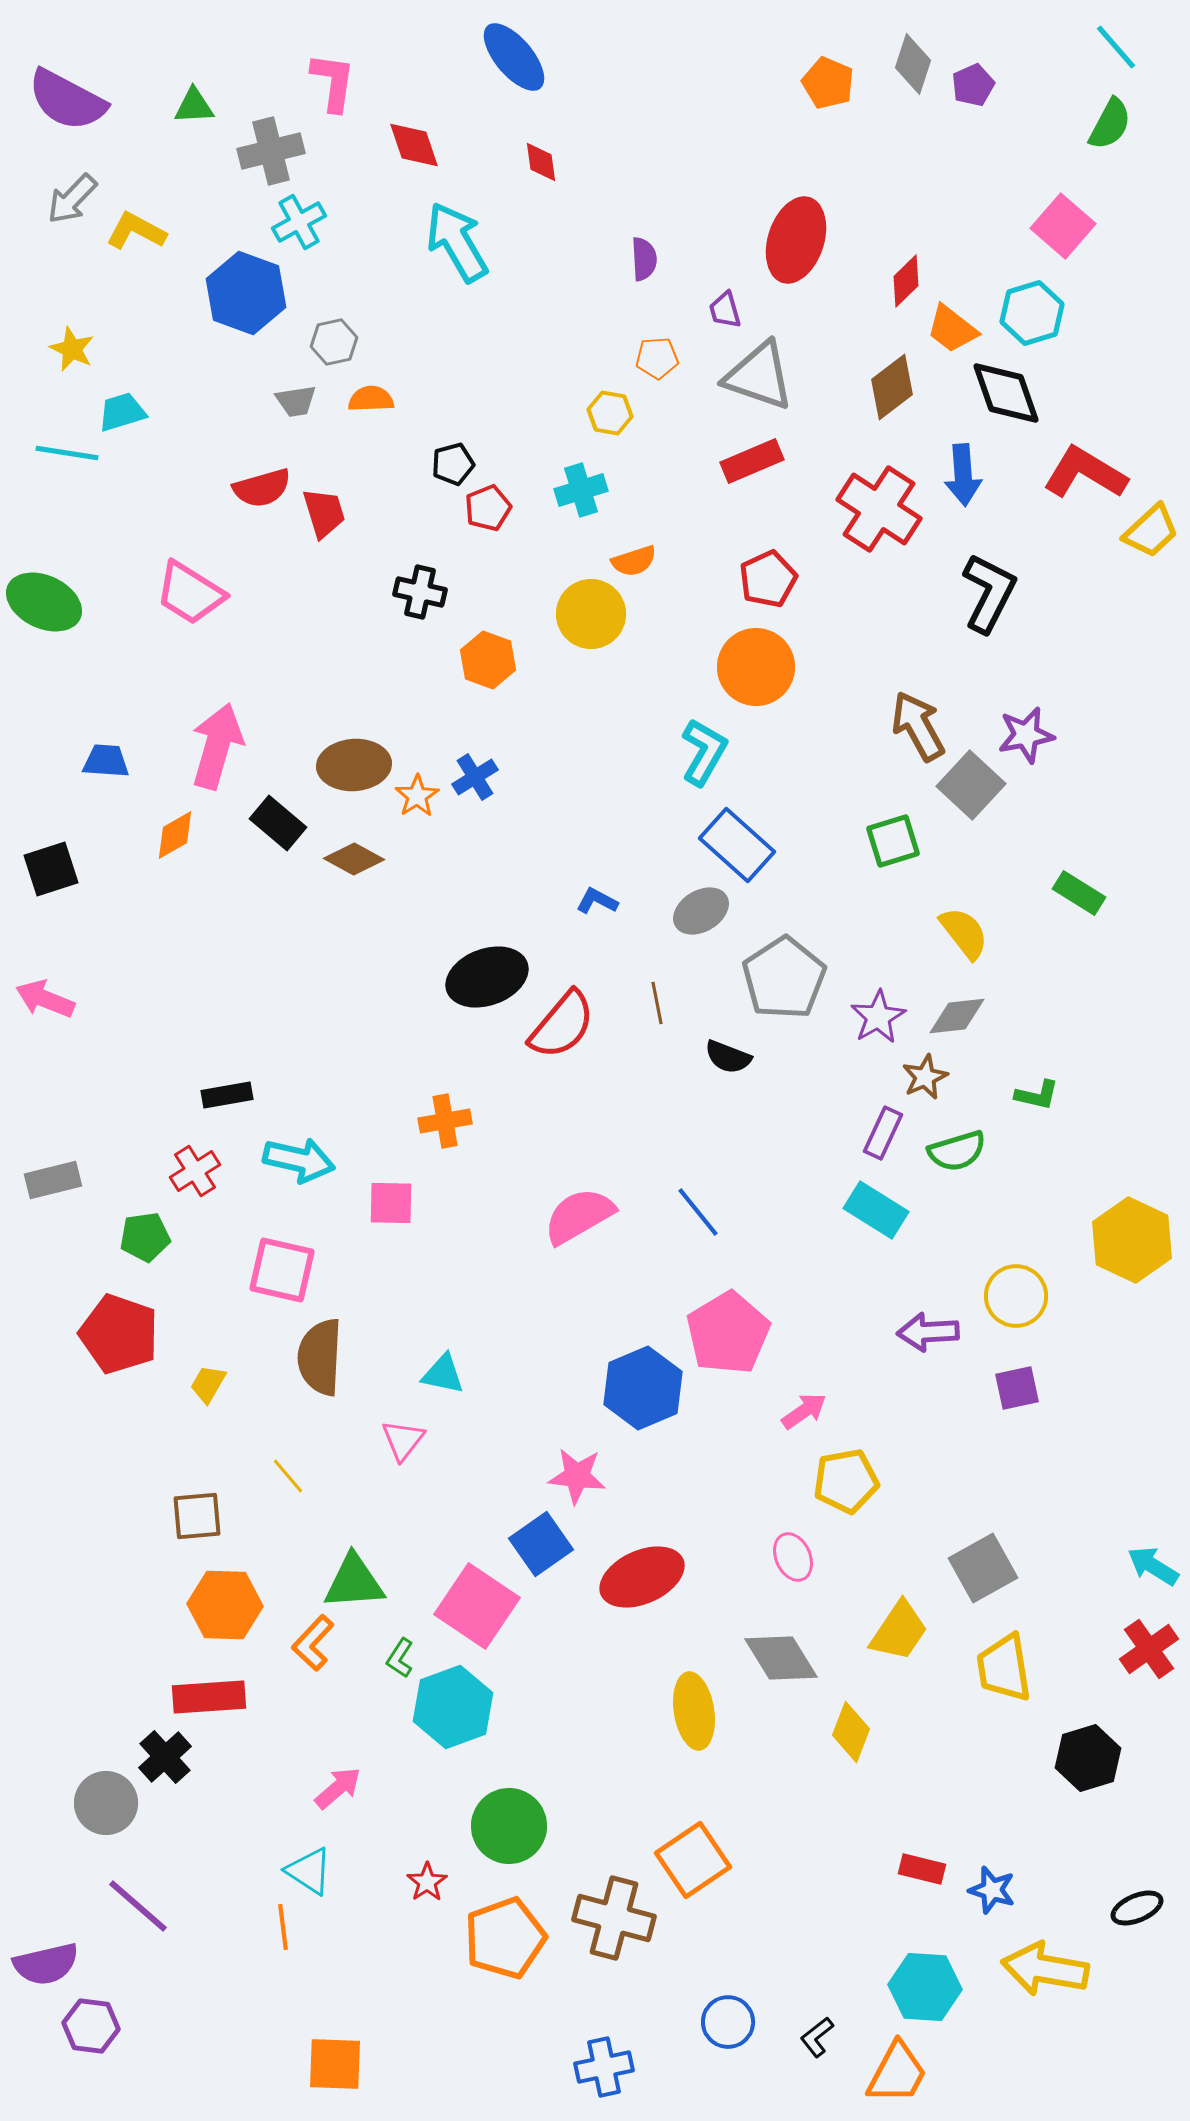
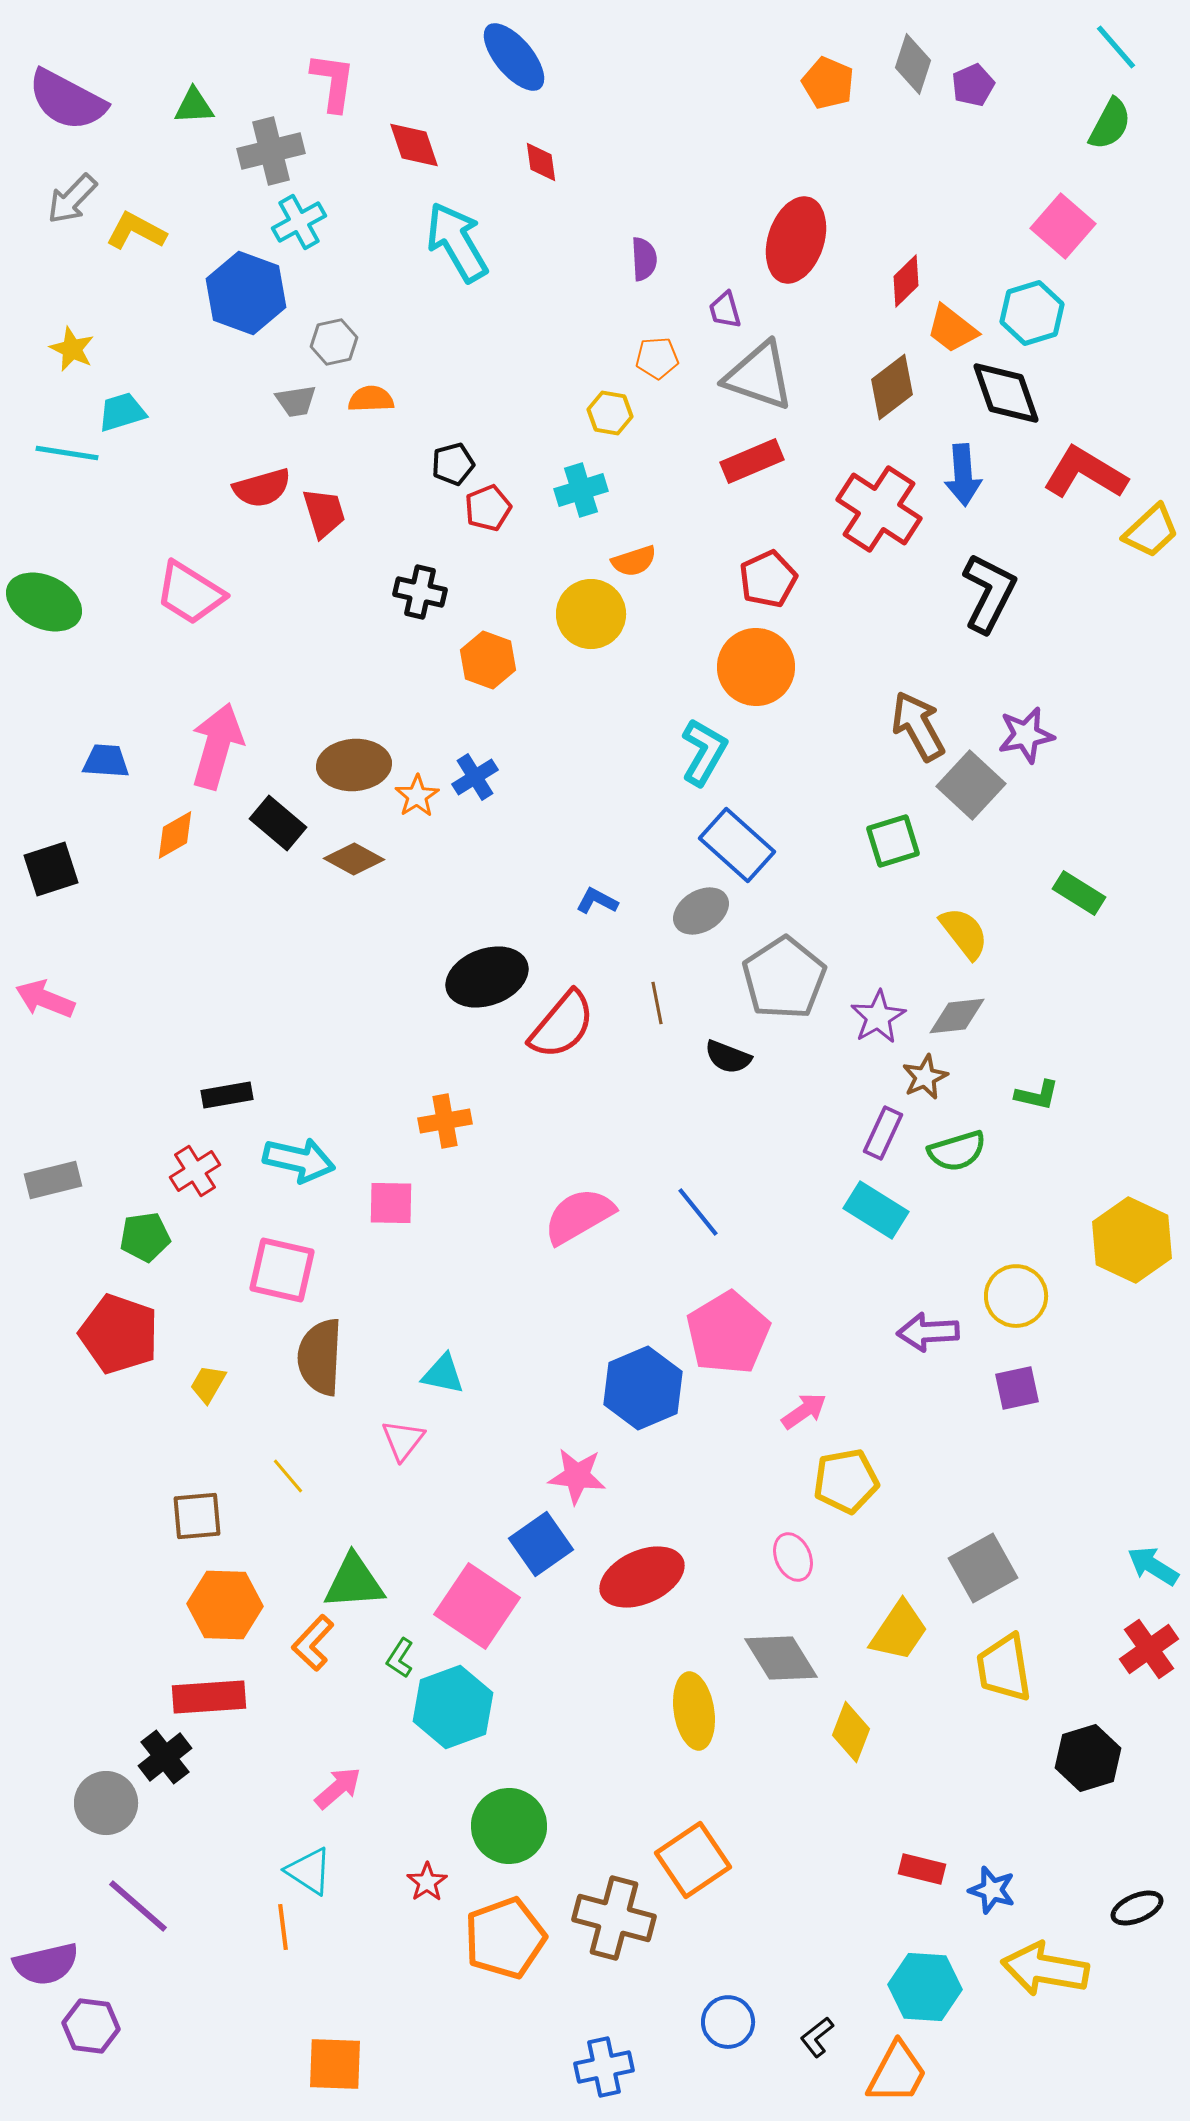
black cross at (165, 1757): rotated 4 degrees clockwise
